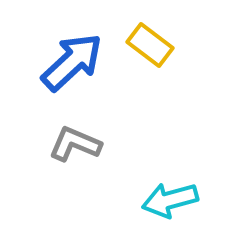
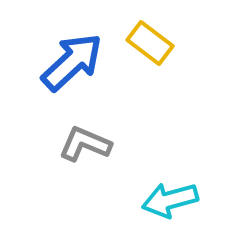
yellow rectangle: moved 2 px up
gray L-shape: moved 10 px right
